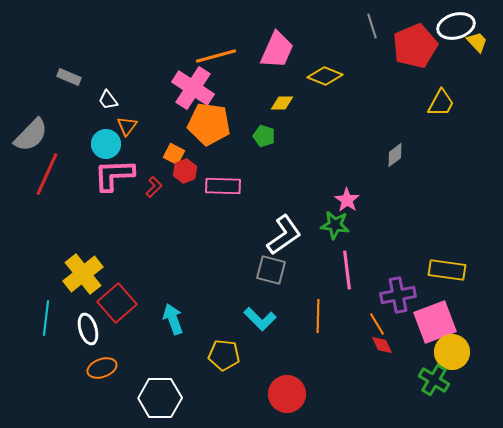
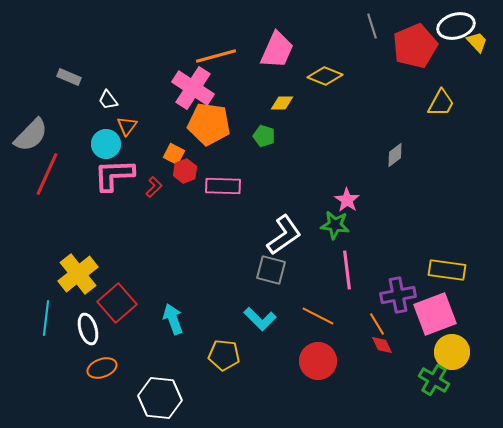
yellow cross at (83, 274): moved 5 px left
orange line at (318, 316): rotated 64 degrees counterclockwise
pink square at (435, 322): moved 8 px up
red circle at (287, 394): moved 31 px right, 33 px up
white hexagon at (160, 398): rotated 6 degrees clockwise
